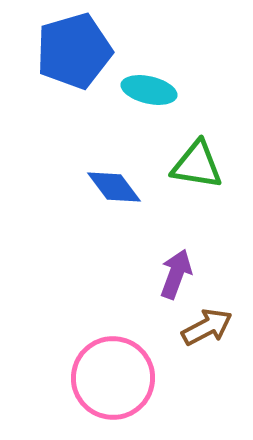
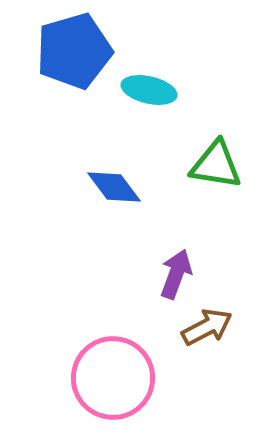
green triangle: moved 19 px right
